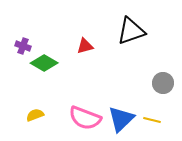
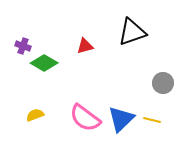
black triangle: moved 1 px right, 1 px down
pink semicircle: rotated 16 degrees clockwise
